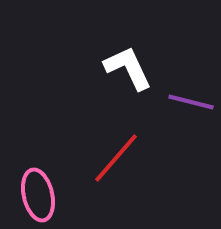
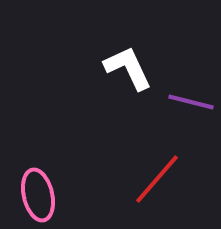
red line: moved 41 px right, 21 px down
